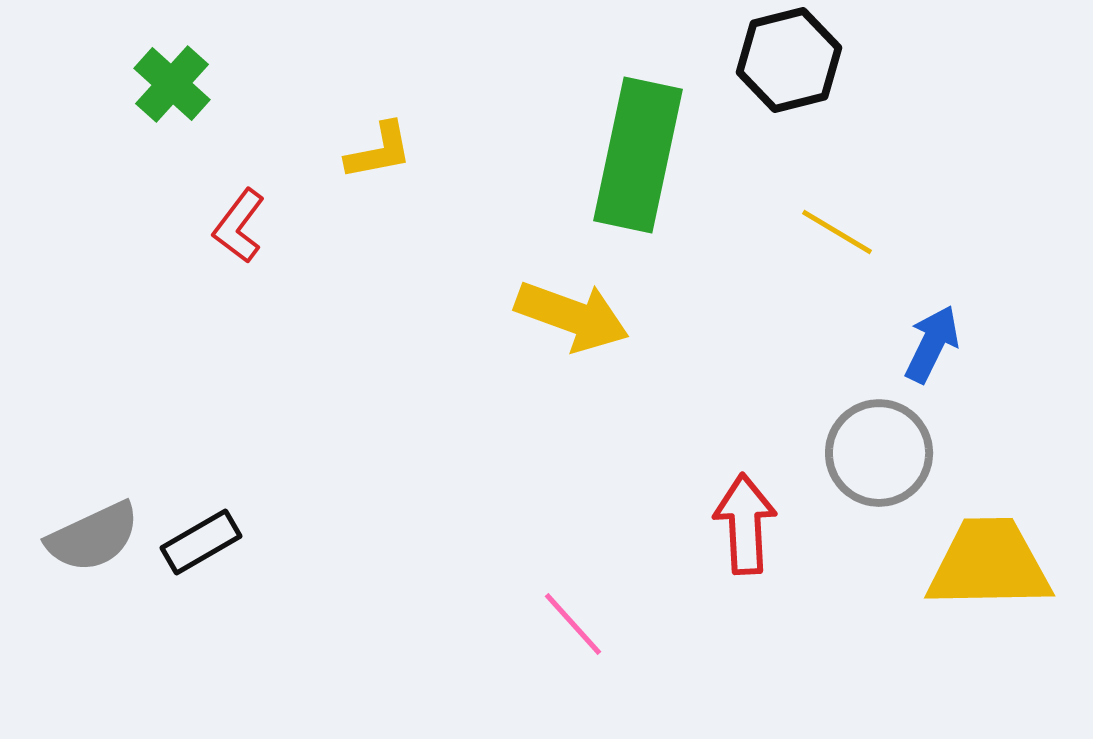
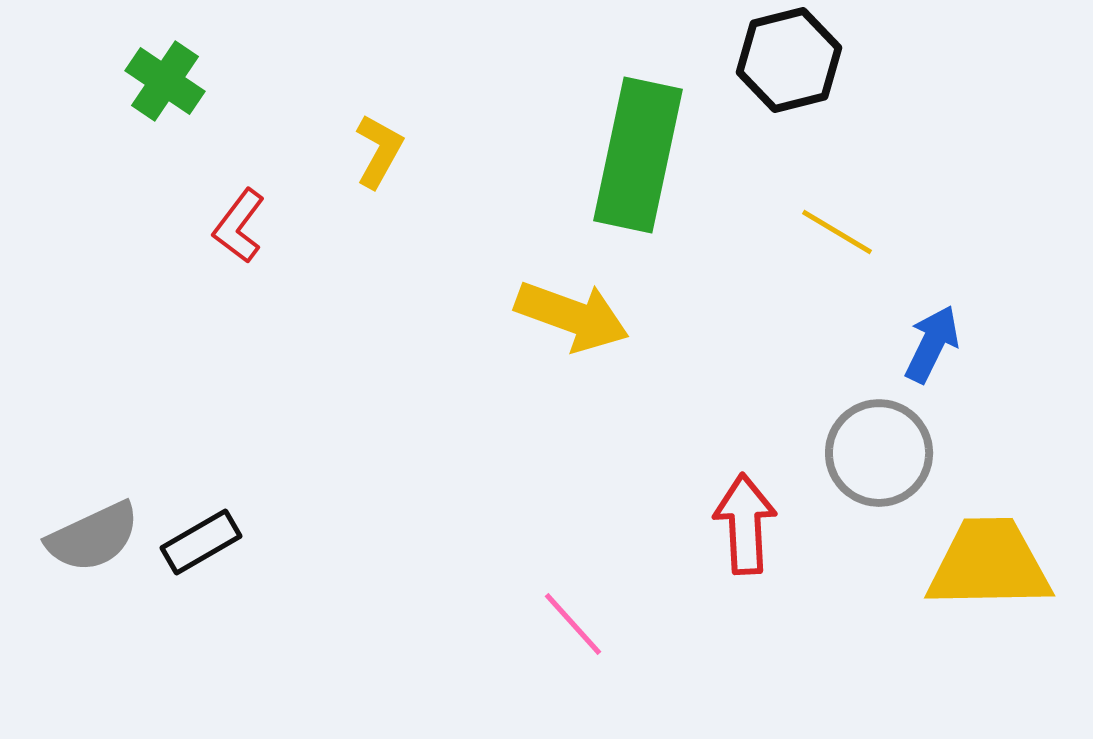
green cross: moved 7 px left, 3 px up; rotated 8 degrees counterclockwise
yellow L-shape: rotated 50 degrees counterclockwise
